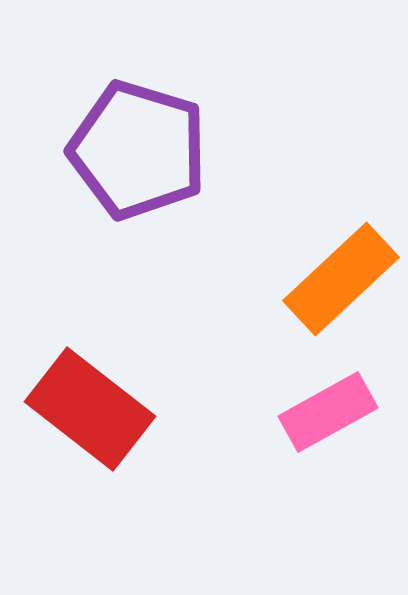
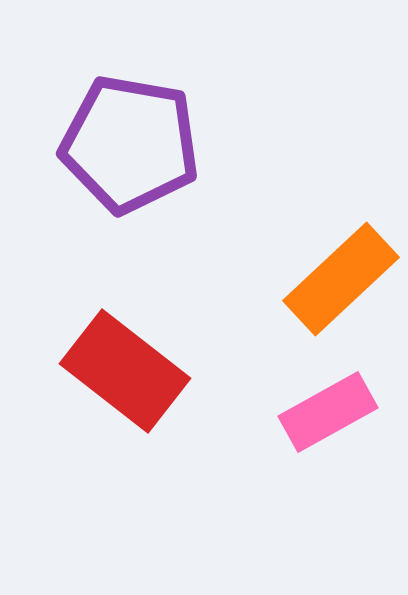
purple pentagon: moved 8 px left, 6 px up; rotated 7 degrees counterclockwise
red rectangle: moved 35 px right, 38 px up
